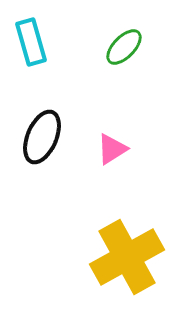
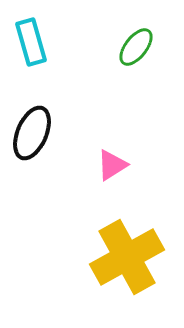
green ellipse: moved 12 px right; rotated 6 degrees counterclockwise
black ellipse: moved 10 px left, 4 px up
pink triangle: moved 16 px down
